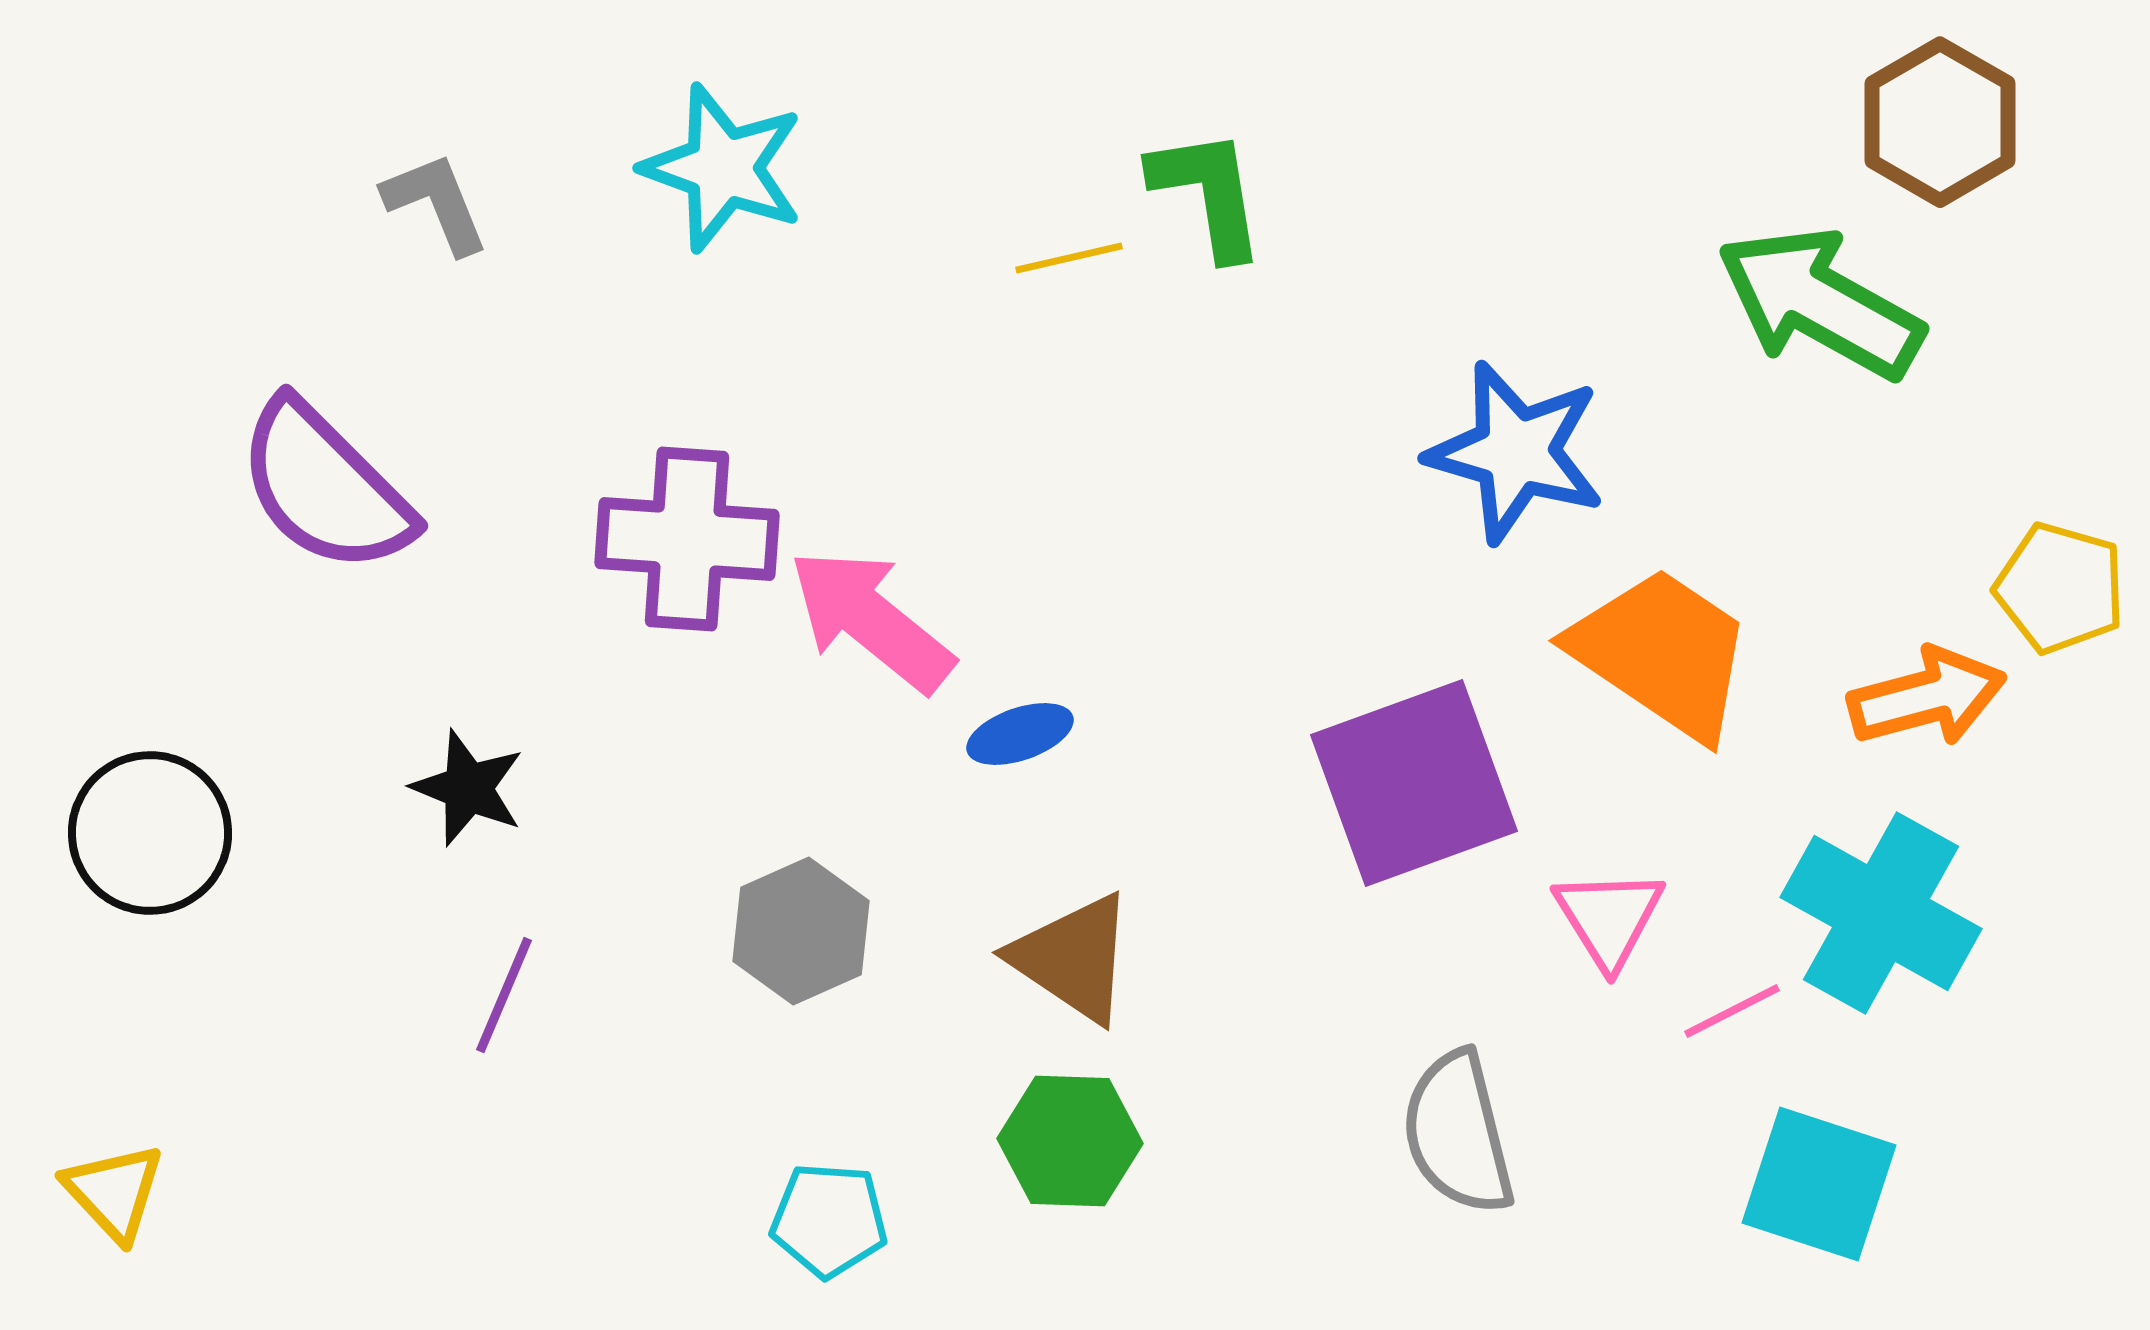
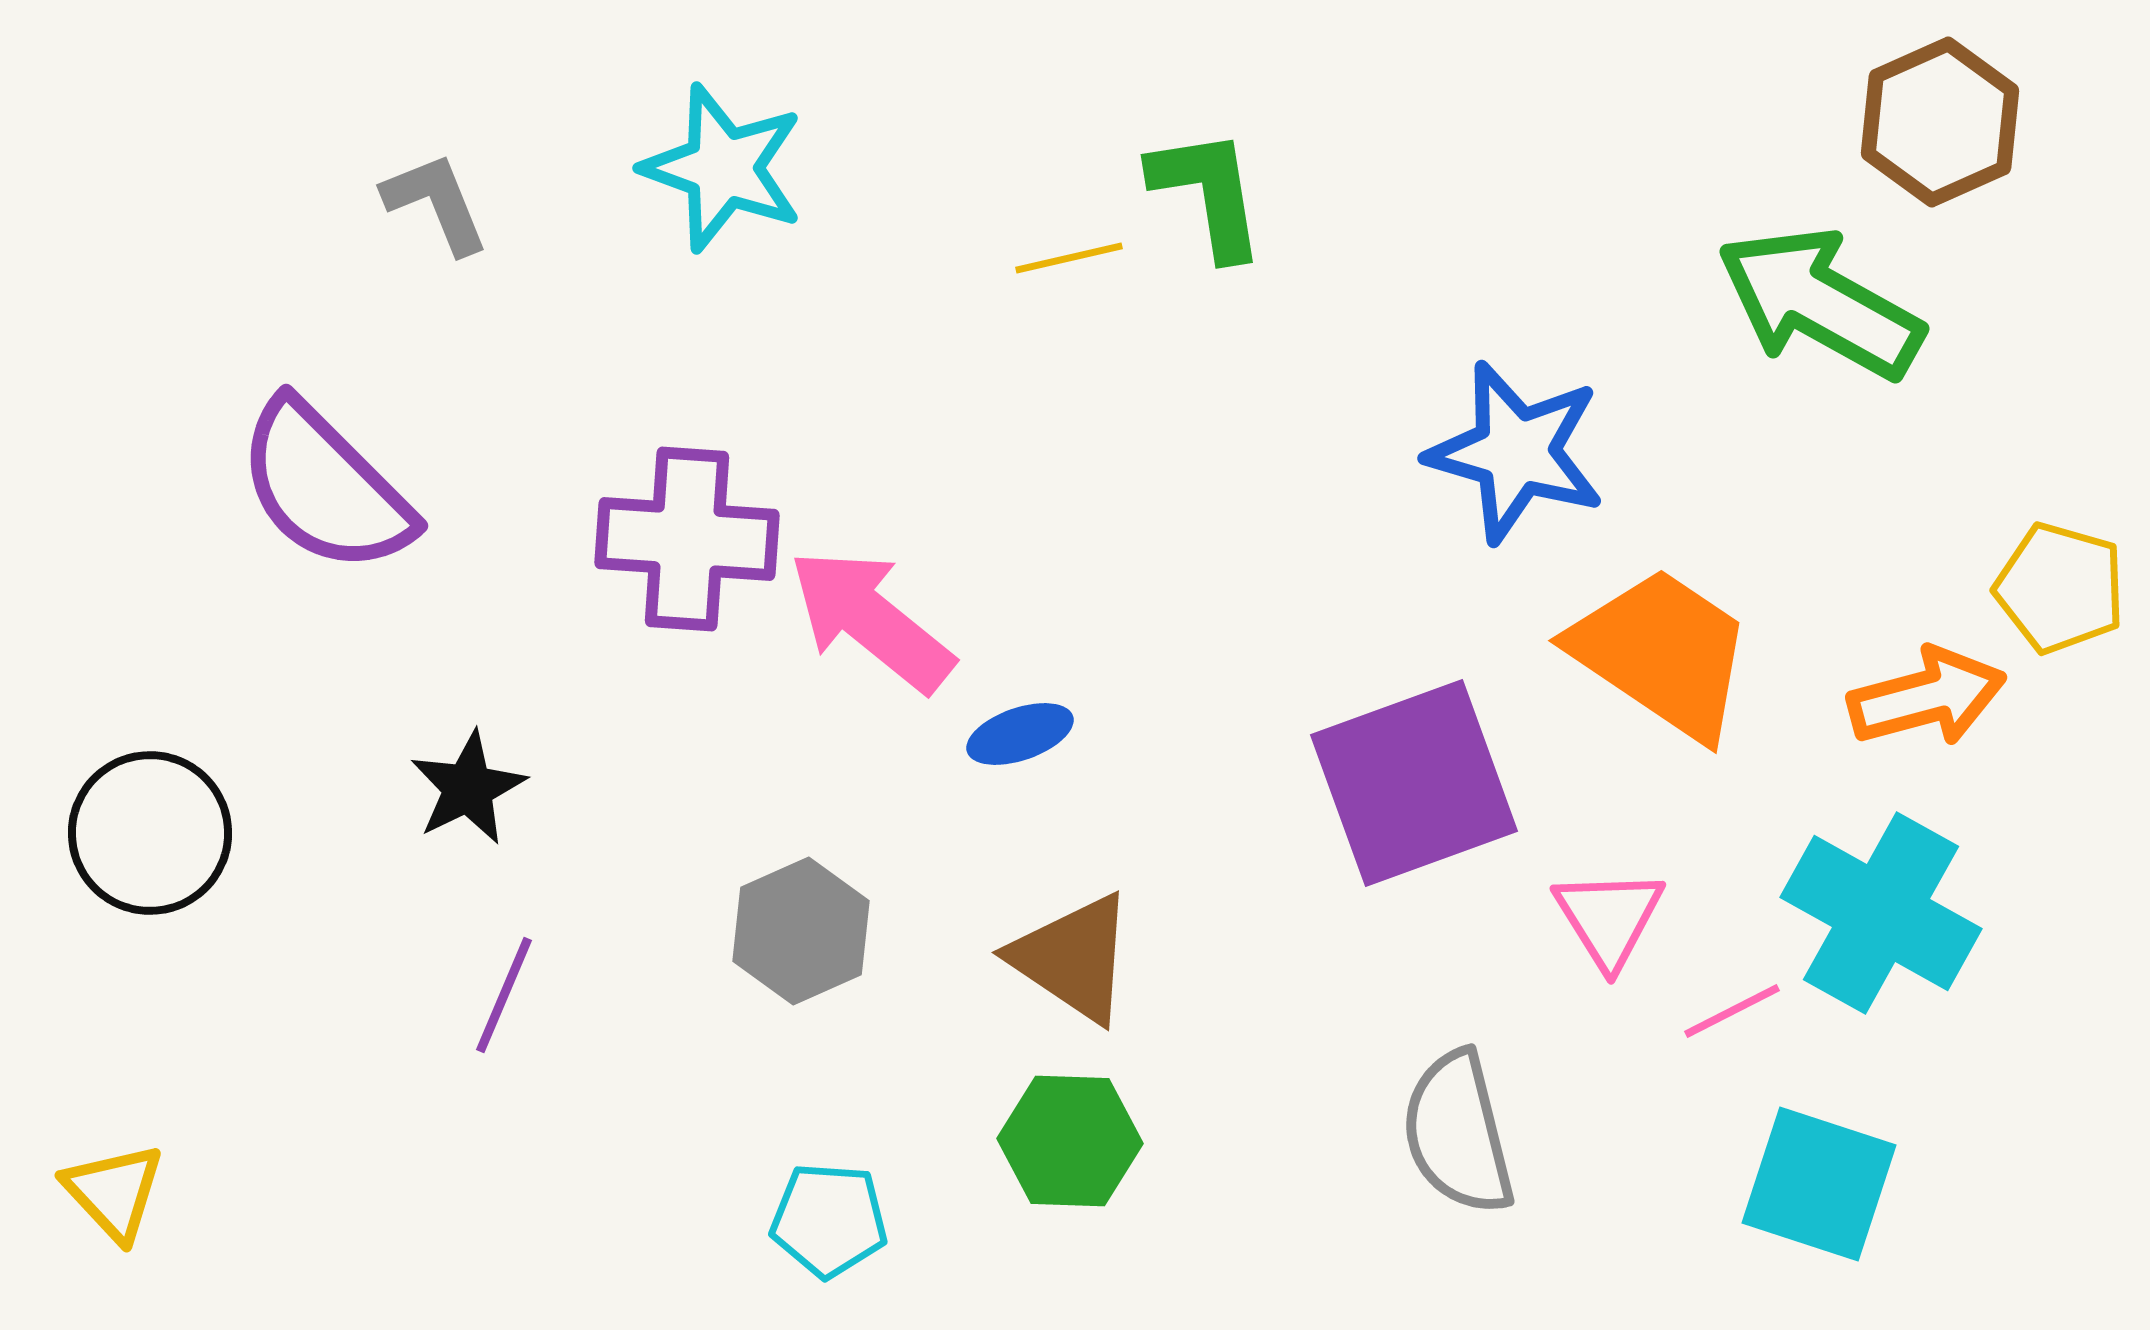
brown hexagon: rotated 6 degrees clockwise
black star: rotated 24 degrees clockwise
